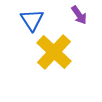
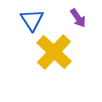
purple arrow: moved 1 px left, 3 px down
